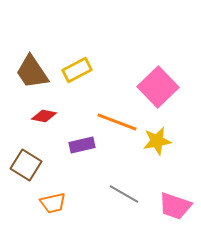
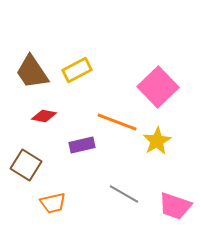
yellow star: rotated 20 degrees counterclockwise
